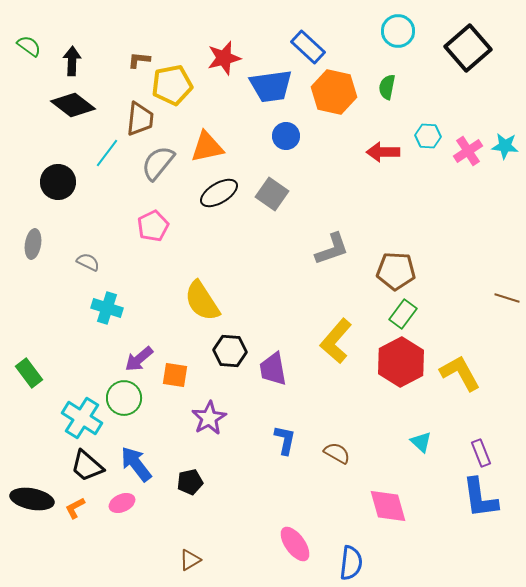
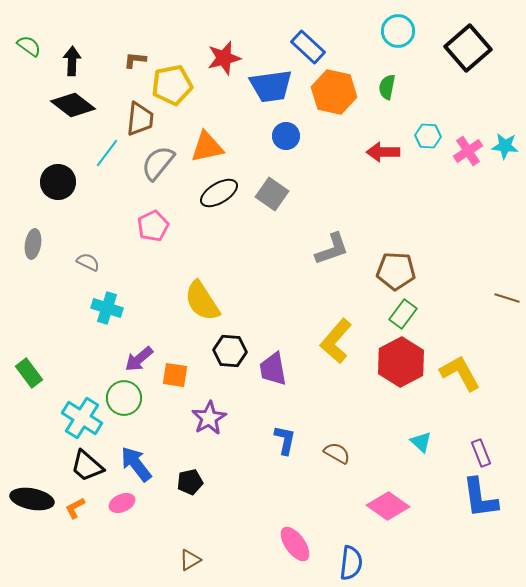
brown L-shape at (139, 60): moved 4 px left
pink diamond at (388, 506): rotated 39 degrees counterclockwise
